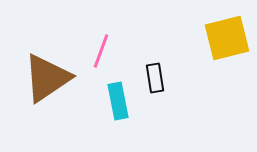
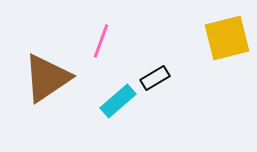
pink line: moved 10 px up
black rectangle: rotated 68 degrees clockwise
cyan rectangle: rotated 60 degrees clockwise
